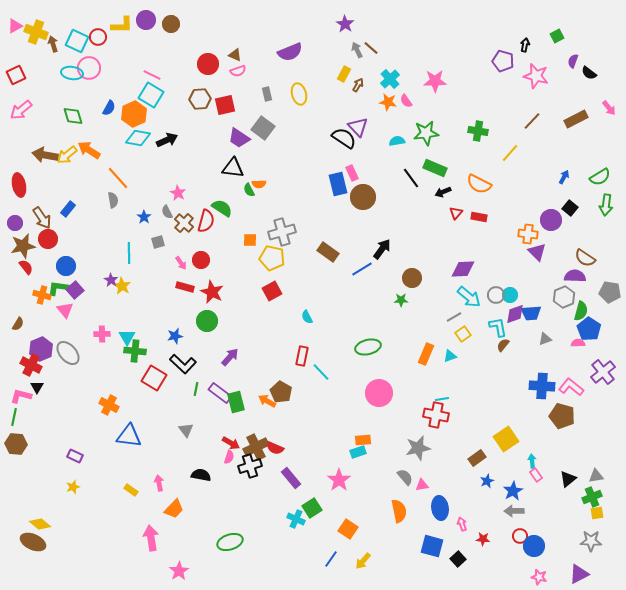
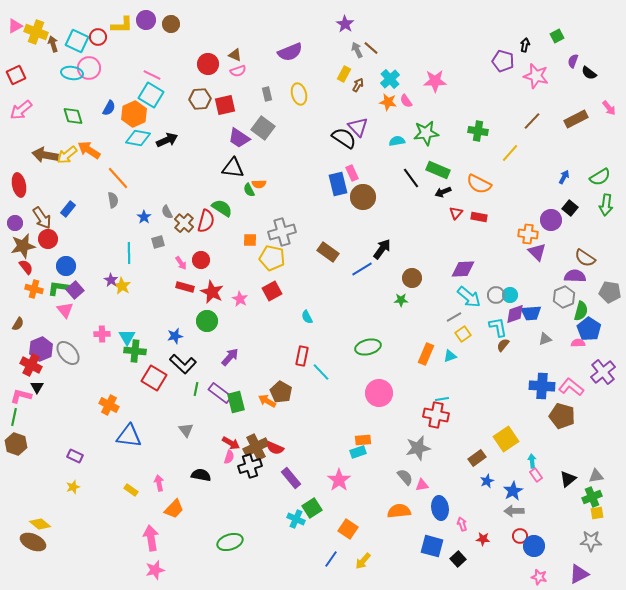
green rectangle at (435, 168): moved 3 px right, 2 px down
pink star at (178, 193): moved 62 px right, 106 px down
orange cross at (42, 295): moved 8 px left, 6 px up
brown hexagon at (16, 444): rotated 15 degrees clockwise
orange semicircle at (399, 511): rotated 85 degrees counterclockwise
pink star at (179, 571): moved 24 px left, 1 px up; rotated 18 degrees clockwise
